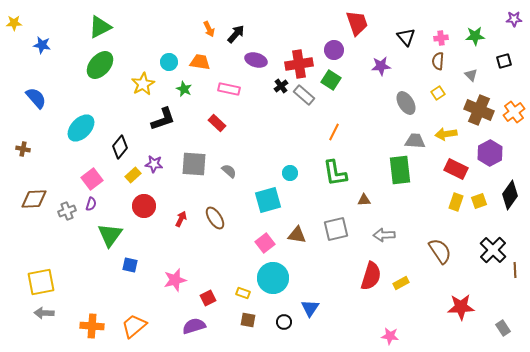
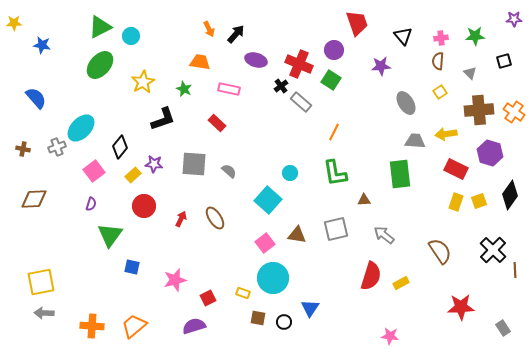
black triangle at (406, 37): moved 3 px left, 1 px up
cyan circle at (169, 62): moved 38 px left, 26 px up
red cross at (299, 64): rotated 32 degrees clockwise
gray triangle at (471, 75): moved 1 px left, 2 px up
yellow star at (143, 84): moved 2 px up
yellow square at (438, 93): moved 2 px right, 1 px up
gray rectangle at (304, 95): moved 3 px left, 7 px down
brown cross at (479, 110): rotated 28 degrees counterclockwise
orange cross at (514, 112): rotated 20 degrees counterclockwise
purple hexagon at (490, 153): rotated 15 degrees counterclockwise
green rectangle at (400, 170): moved 4 px down
pink square at (92, 179): moved 2 px right, 8 px up
cyan square at (268, 200): rotated 32 degrees counterclockwise
gray cross at (67, 211): moved 10 px left, 64 px up
gray arrow at (384, 235): rotated 40 degrees clockwise
blue square at (130, 265): moved 2 px right, 2 px down
brown square at (248, 320): moved 10 px right, 2 px up
